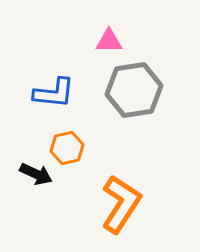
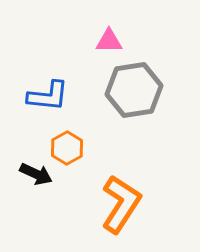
blue L-shape: moved 6 px left, 3 px down
orange hexagon: rotated 16 degrees counterclockwise
